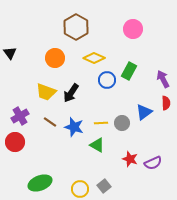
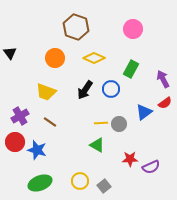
brown hexagon: rotated 10 degrees counterclockwise
green rectangle: moved 2 px right, 2 px up
blue circle: moved 4 px right, 9 px down
black arrow: moved 14 px right, 3 px up
red semicircle: moved 1 px left; rotated 56 degrees clockwise
gray circle: moved 3 px left, 1 px down
blue star: moved 37 px left, 23 px down
red star: rotated 21 degrees counterclockwise
purple semicircle: moved 2 px left, 4 px down
yellow circle: moved 8 px up
